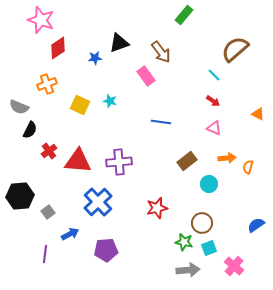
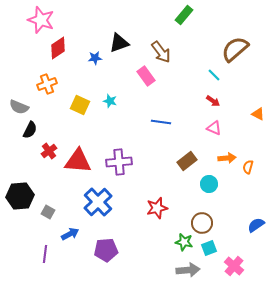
gray square: rotated 24 degrees counterclockwise
